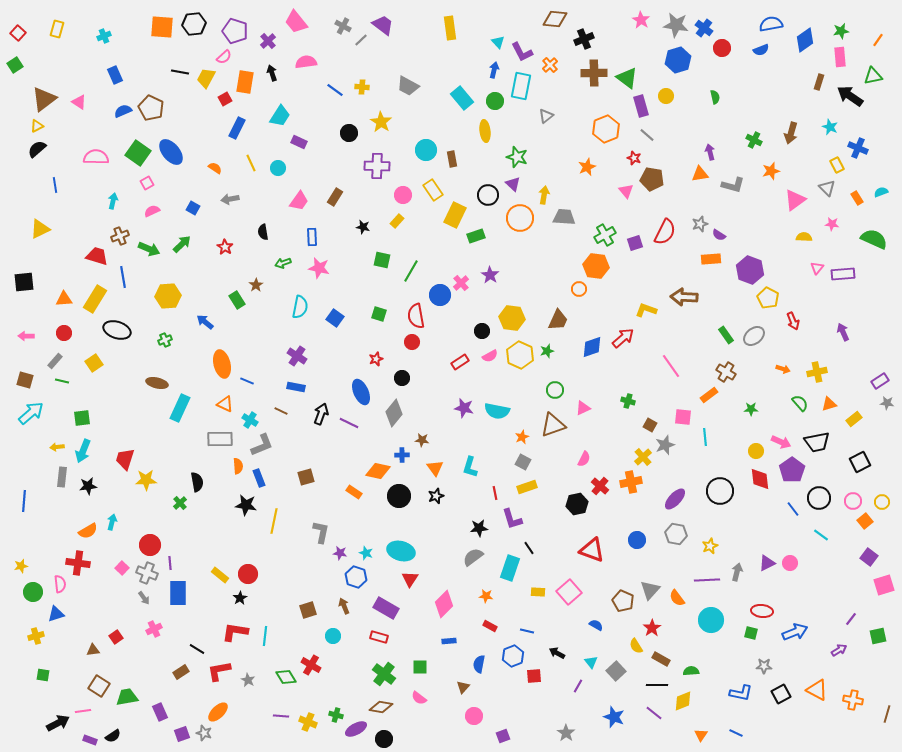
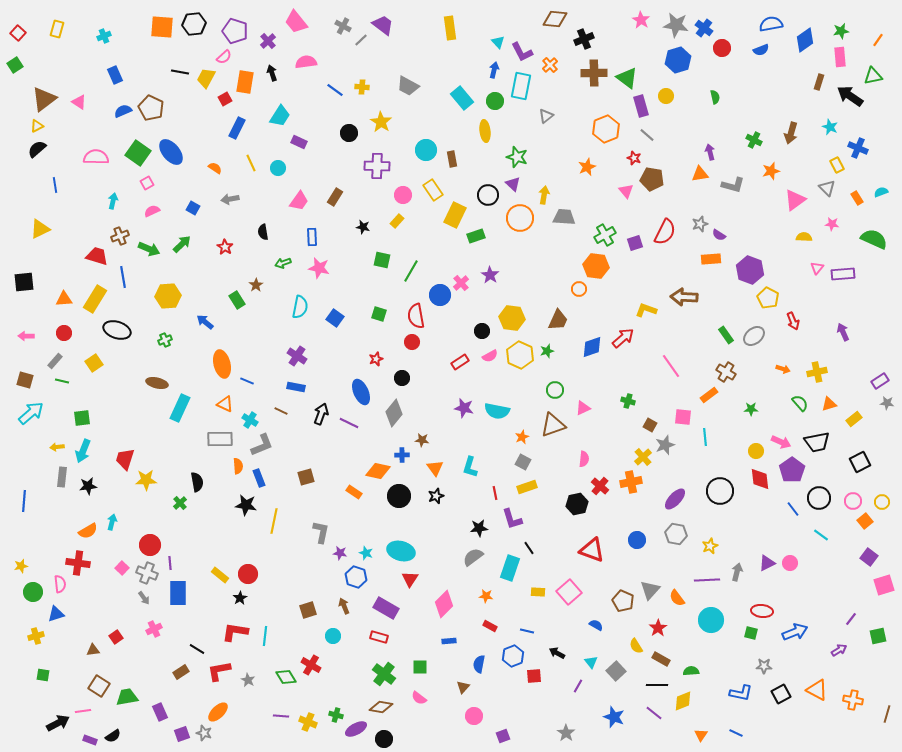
pink semicircle at (584, 459): rotated 21 degrees counterclockwise
red star at (652, 628): moved 6 px right
